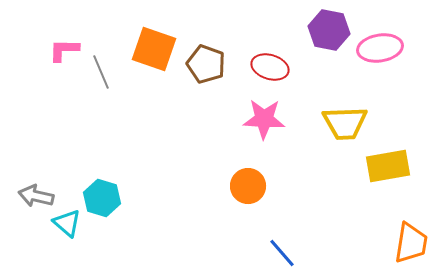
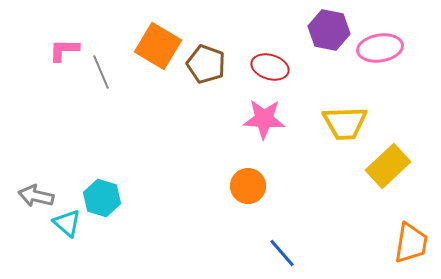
orange square: moved 4 px right, 3 px up; rotated 12 degrees clockwise
yellow rectangle: rotated 33 degrees counterclockwise
